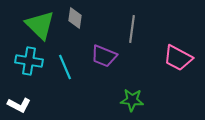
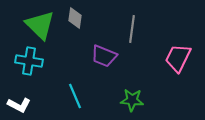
pink trapezoid: rotated 88 degrees clockwise
cyan line: moved 10 px right, 29 px down
